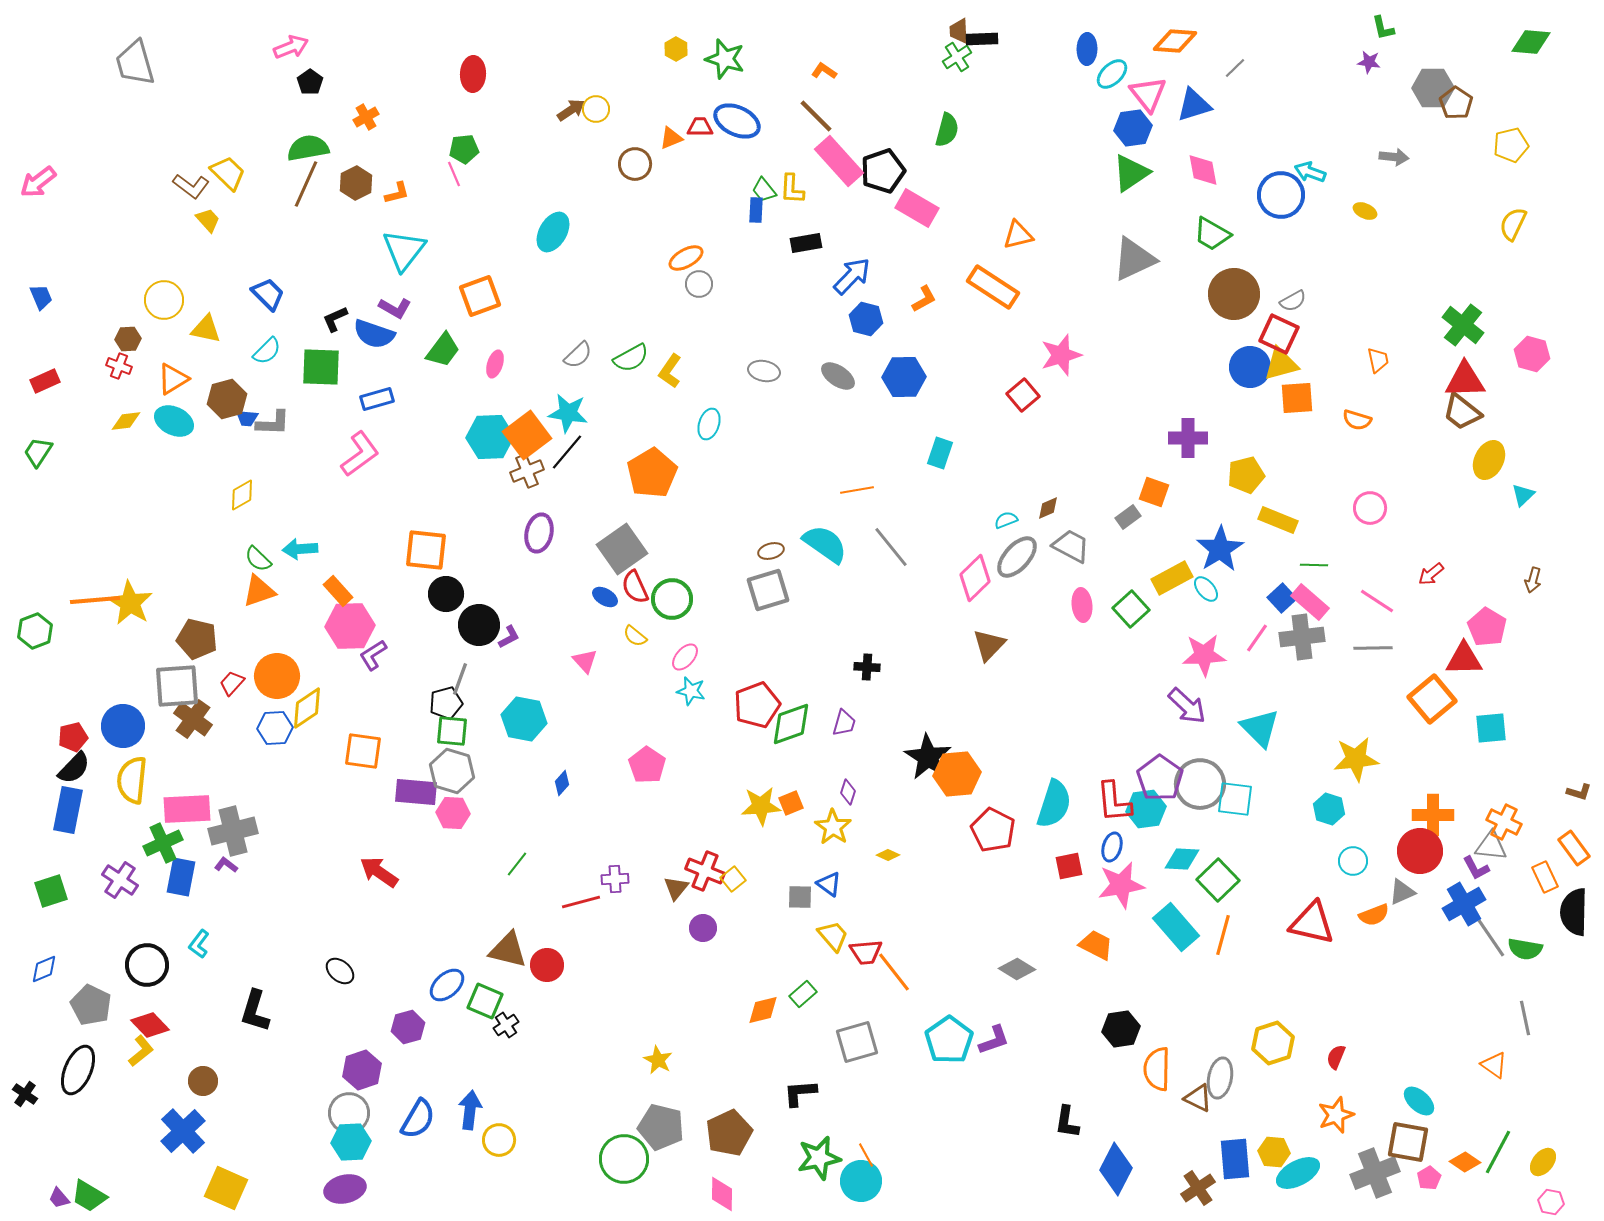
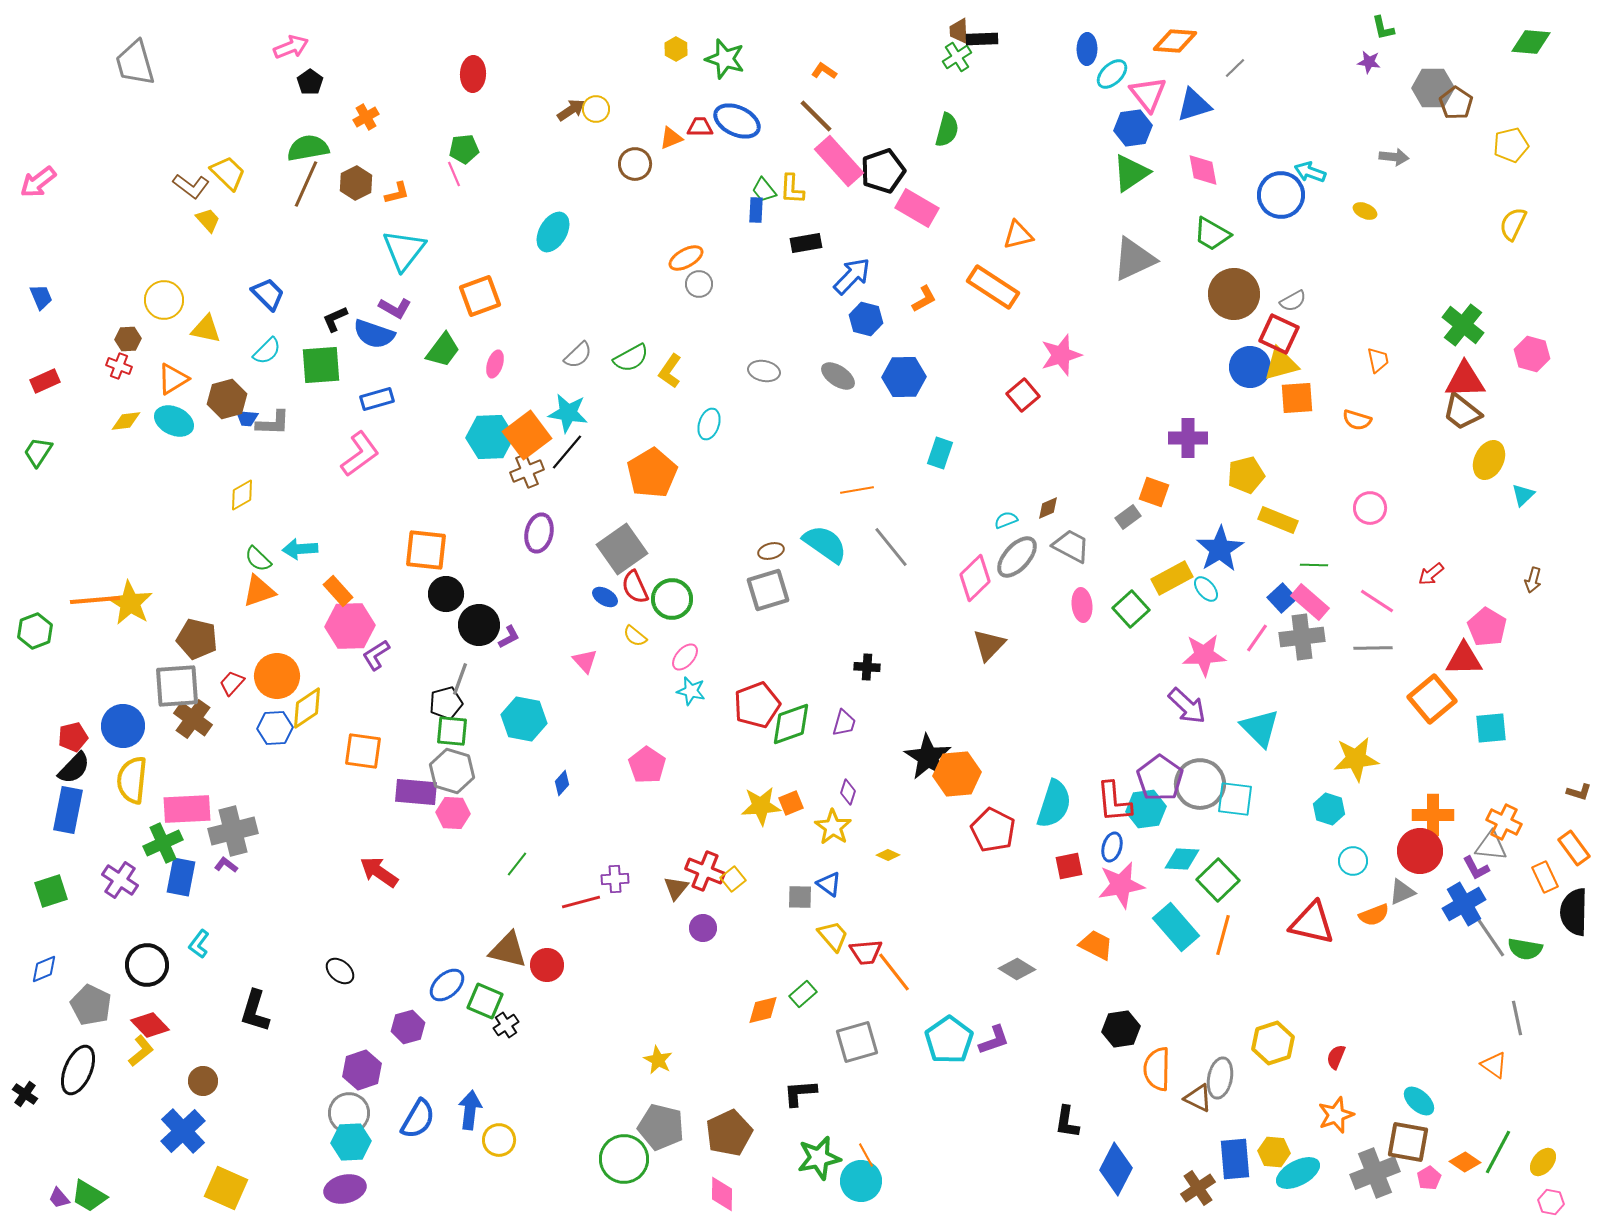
green square at (321, 367): moved 2 px up; rotated 6 degrees counterclockwise
purple L-shape at (373, 655): moved 3 px right
gray line at (1525, 1018): moved 8 px left
